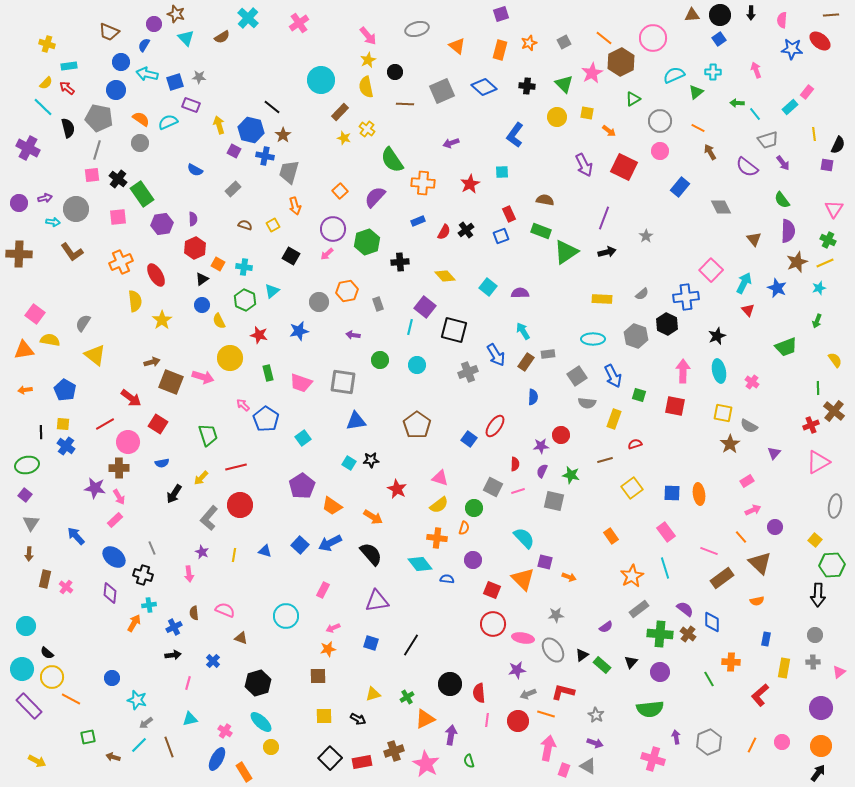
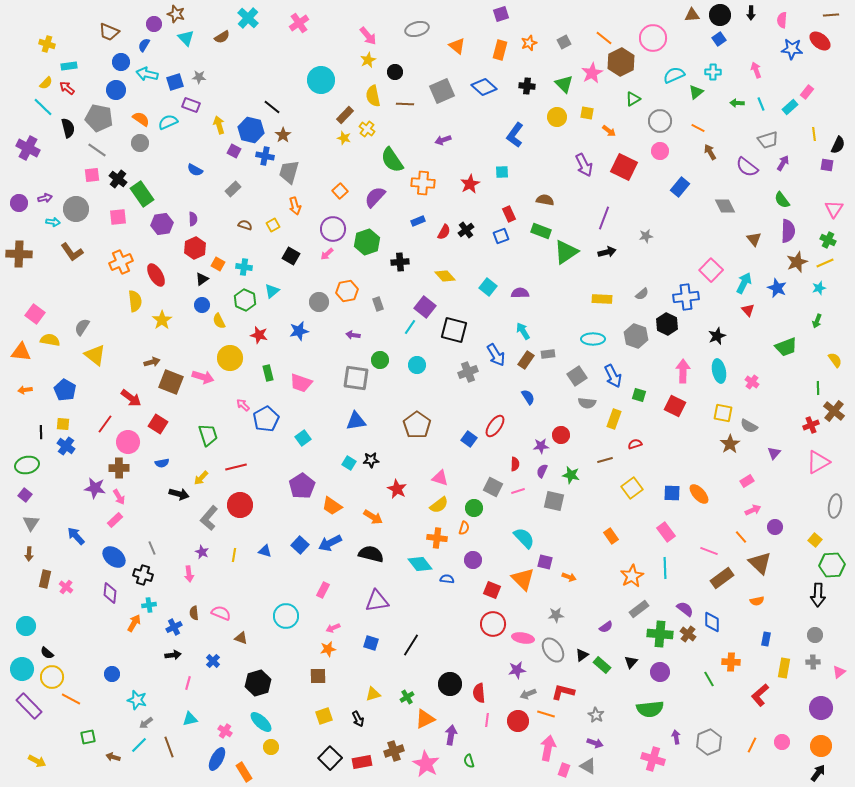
yellow semicircle at (366, 87): moved 7 px right, 9 px down
brown rectangle at (340, 112): moved 5 px right, 3 px down
cyan line at (755, 114): moved 6 px right, 10 px up; rotated 16 degrees clockwise
purple arrow at (451, 143): moved 8 px left, 3 px up
gray line at (97, 150): rotated 72 degrees counterclockwise
purple arrow at (783, 163): rotated 112 degrees counterclockwise
gray diamond at (721, 207): moved 4 px right, 1 px up
gray star at (646, 236): rotated 24 degrees clockwise
gray semicircle at (83, 323): moved 1 px left, 4 px down
cyan line at (410, 327): rotated 21 degrees clockwise
orange triangle at (24, 350): moved 3 px left, 2 px down; rotated 15 degrees clockwise
brown rectangle at (526, 362): moved 2 px up
gray square at (343, 382): moved 13 px right, 4 px up
blue semicircle at (533, 397): moved 5 px left; rotated 35 degrees counterclockwise
red square at (675, 406): rotated 15 degrees clockwise
blue pentagon at (266, 419): rotated 10 degrees clockwise
red line at (105, 424): rotated 24 degrees counterclockwise
black arrow at (174, 494): moved 5 px right; rotated 108 degrees counterclockwise
orange ellipse at (699, 494): rotated 35 degrees counterclockwise
black semicircle at (371, 554): rotated 35 degrees counterclockwise
cyan line at (665, 568): rotated 15 degrees clockwise
pink semicircle at (225, 610): moved 4 px left, 3 px down
blue circle at (112, 678): moved 4 px up
yellow square at (324, 716): rotated 18 degrees counterclockwise
black arrow at (358, 719): rotated 35 degrees clockwise
